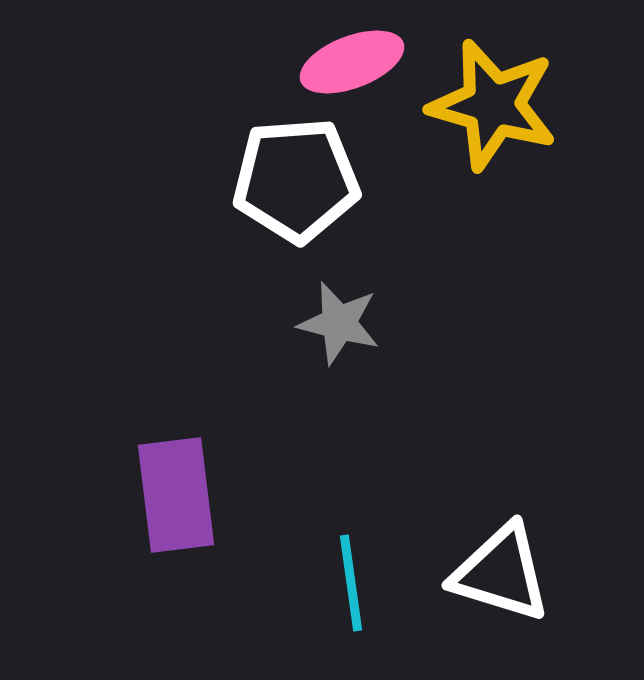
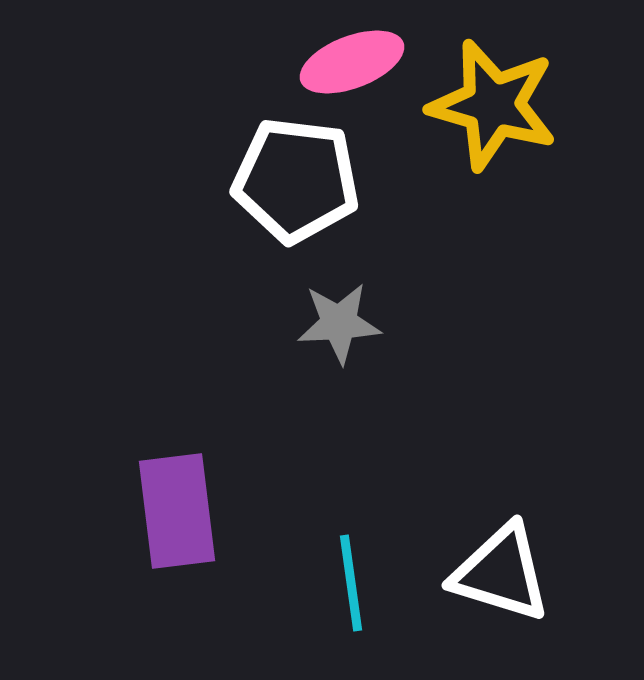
white pentagon: rotated 11 degrees clockwise
gray star: rotated 18 degrees counterclockwise
purple rectangle: moved 1 px right, 16 px down
